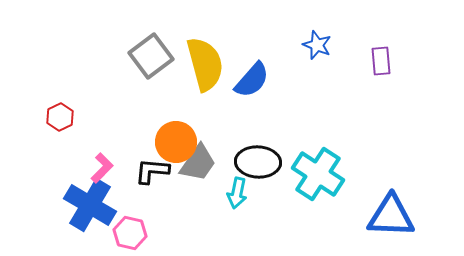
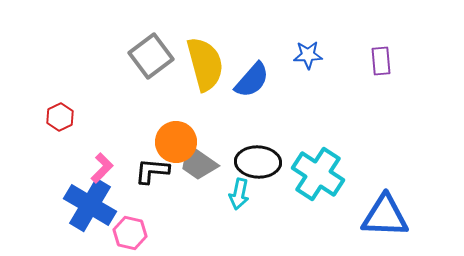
blue star: moved 9 px left, 10 px down; rotated 24 degrees counterclockwise
gray trapezoid: rotated 90 degrees clockwise
cyan arrow: moved 2 px right, 1 px down
blue triangle: moved 6 px left
